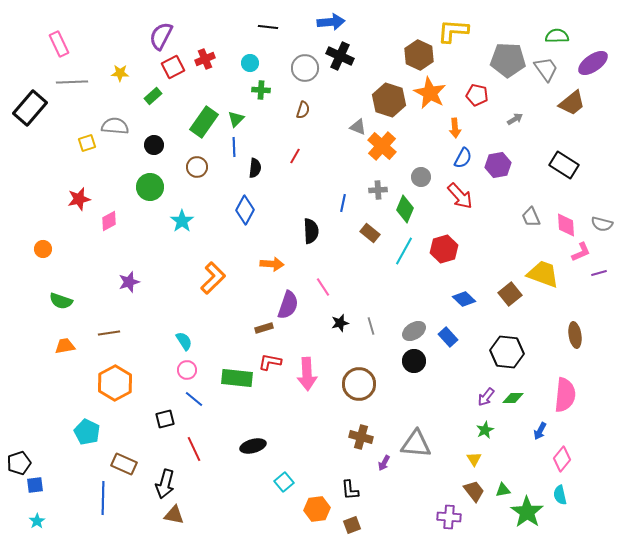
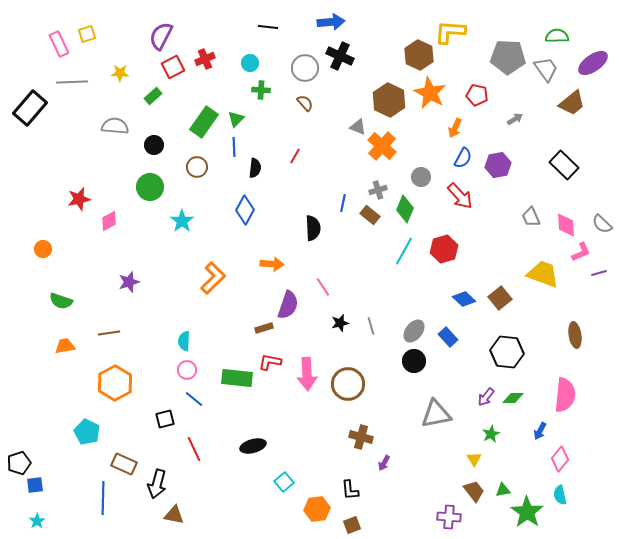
yellow L-shape at (453, 31): moved 3 px left, 1 px down
gray pentagon at (508, 60): moved 3 px up
brown hexagon at (389, 100): rotated 8 degrees clockwise
brown semicircle at (303, 110): moved 2 px right, 7 px up; rotated 60 degrees counterclockwise
orange arrow at (455, 128): rotated 30 degrees clockwise
yellow square at (87, 143): moved 109 px up
black rectangle at (564, 165): rotated 12 degrees clockwise
gray cross at (378, 190): rotated 12 degrees counterclockwise
gray semicircle at (602, 224): rotated 30 degrees clockwise
black semicircle at (311, 231): moved 2 px right, 3 px up
brown rectangle at (370, 233): moved 18 px up
brown square at (510, 294): moved 10 px left, 4 px down
gray ellipse at (414, 331): rotated 20 degrees counterclockwise
cyan semicircle at (184, 341): rotated 144 degrees counterclockwise
brown circle at (359, 384): moved 11 px left
green star at (485, 430): moved 6 px right, 4 px down
gray triangle at (416, 444): moved 20 px right, 30 px up; rotated 16 degrees counterclockwise
pink diamond at (562, 459): moved 2 px left
black arrow at (165, 484): moved 8 px left
